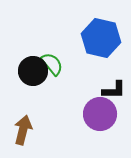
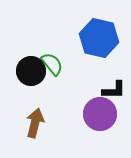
blue hexagon: moved 2 px left
black circle: moved 2 px left
brown arrow: moved 12 px right, 7 px up
